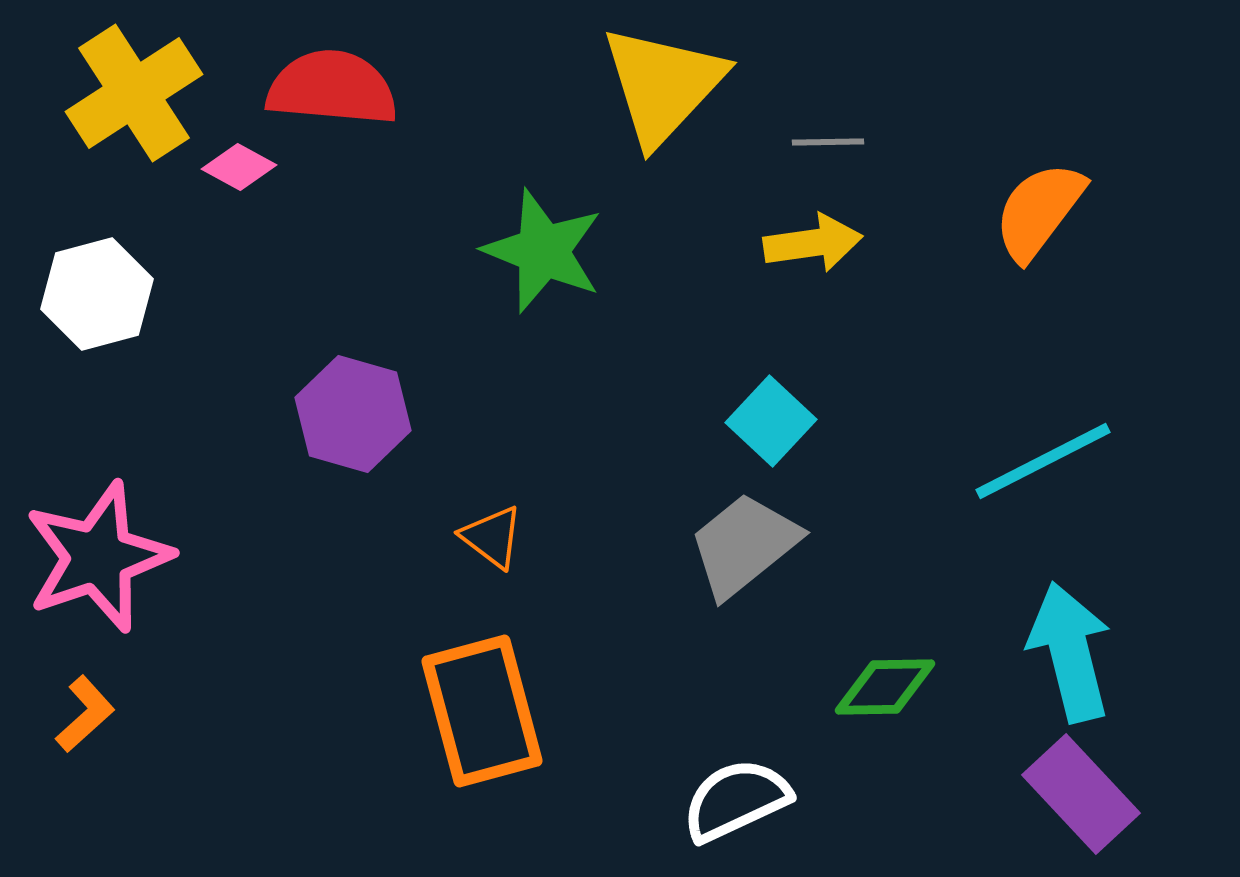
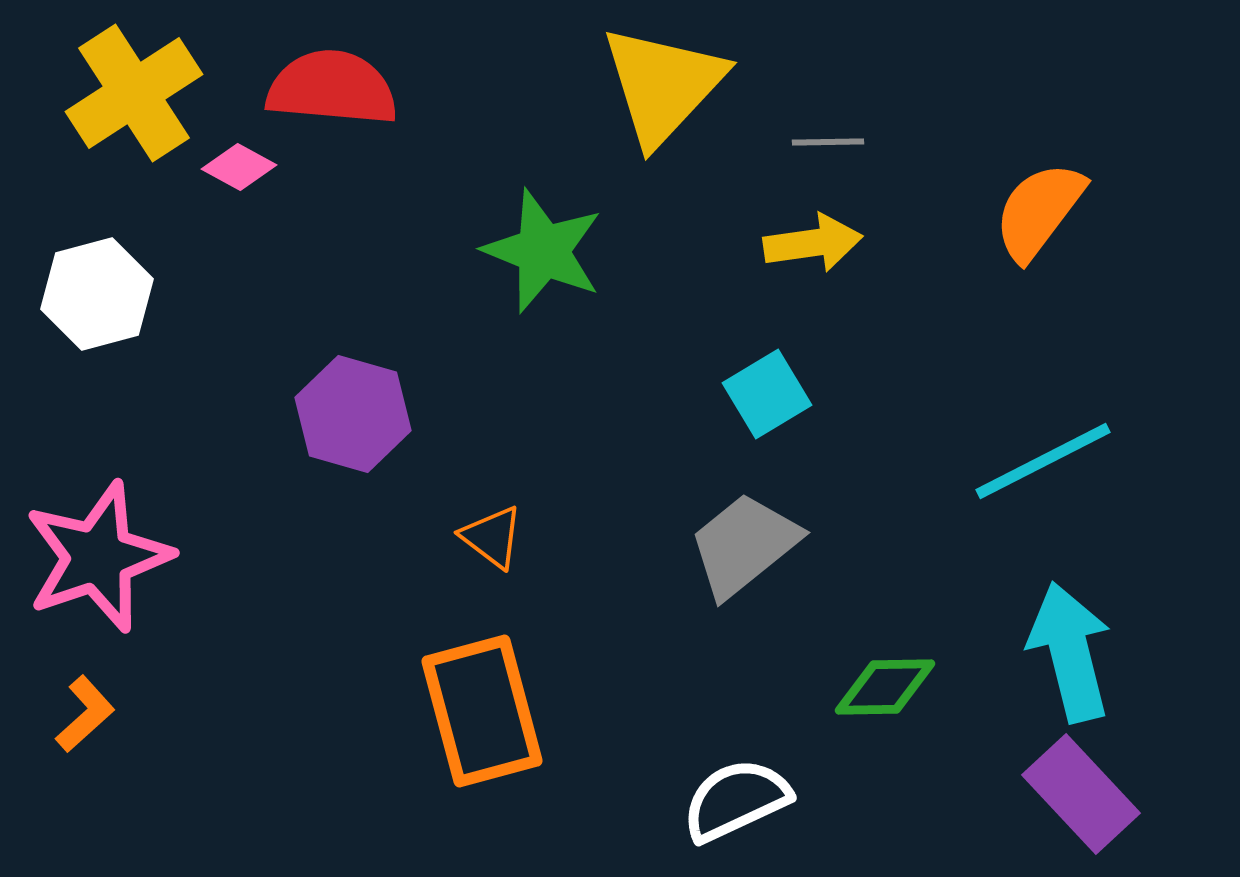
cyan square: moved 4 px left, 27 px up; rotated 16 degrees clockwise
